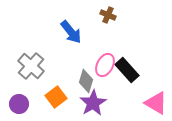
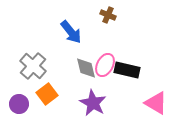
gray cross: moved 2 px right
black rectangle: rotated 35 degrees counterclockwise
gray diamond: moved 13 px up; rotated 30 degrees counterclockwise
orange square: moved 9 px left, 3 px up
purple star: rotated 12 degrees counterclockwise
